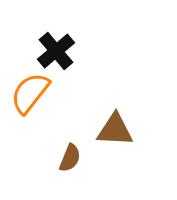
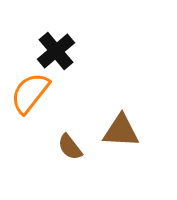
brown triangle: moved 6 px right, 1 px down
brown semicircle: moved 11 px up; rotated 120 degrees clockwise
